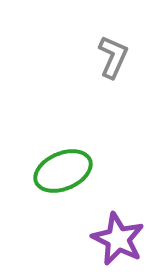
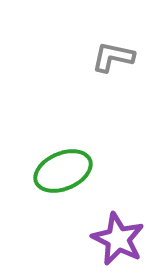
gray L-shape: rotated 102 degrees counterclockwise
